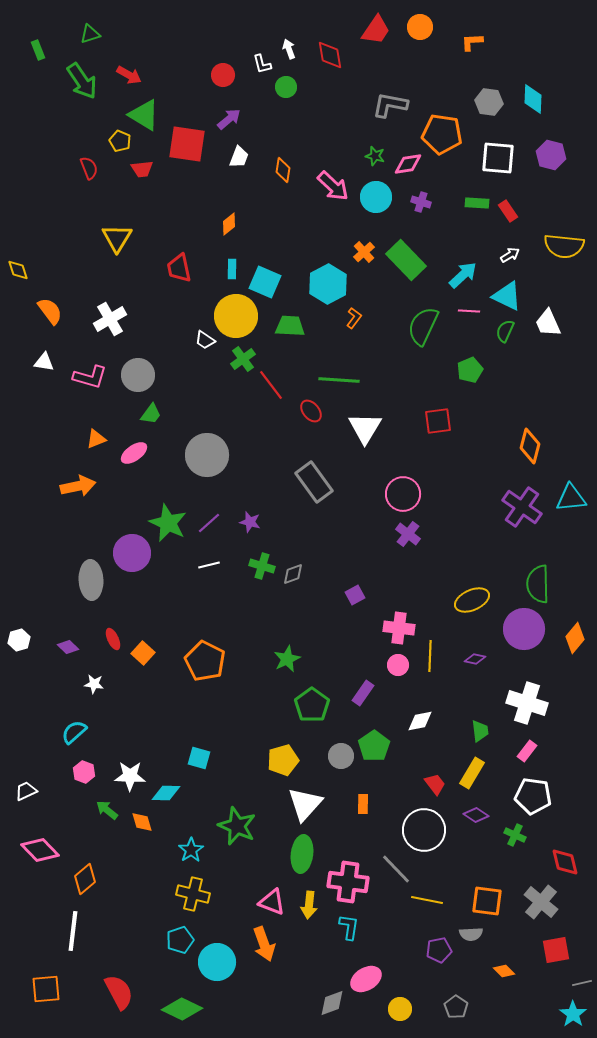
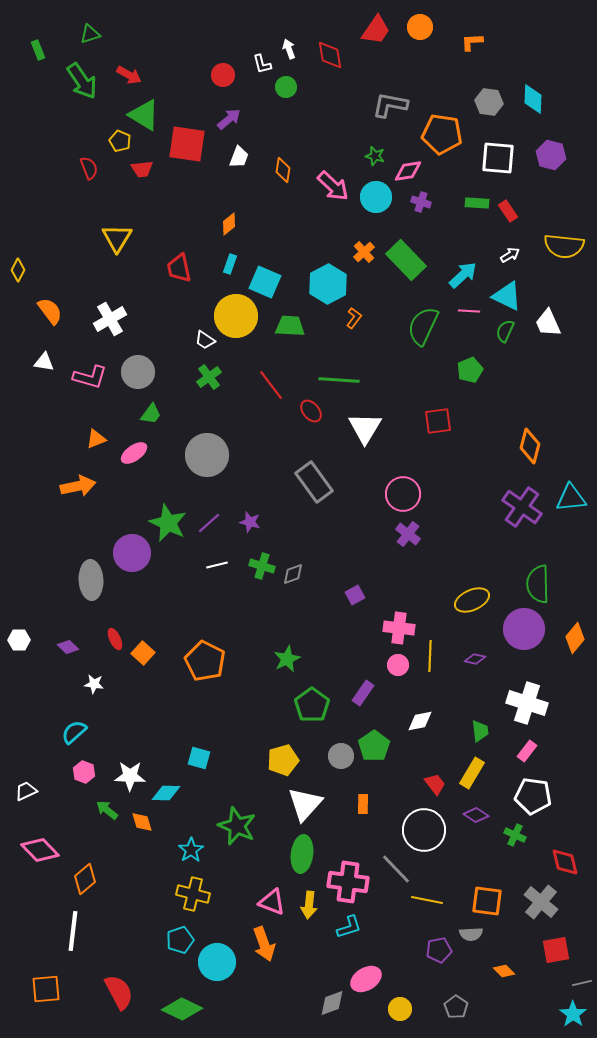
pink diamond at (408, 164): moved 7 px down
cyan rectangle at (232, 269): moved 2 px left, 5 px up; rotated 18 degrees clockwise
yellow diamond at (18, 270): rotated 45 degrees clockwise
green cross at (243, 359): moved 34 px left, 18 px down
gray circle at (138, 375): moved 3 px up
white line at (209, 565): moved 8 px right
red ellipse at (113, 639): moved 2 px right
white hexagon at (19, 640): rotated 15 degrees clockwise
cyan L-shape at (349, 927): rotated 64 degrees clockwise
